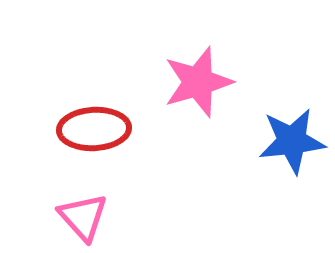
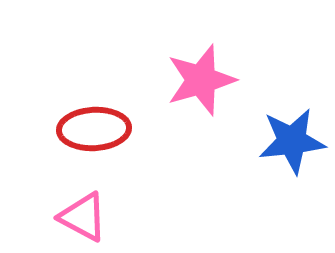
pink star: moved 3 px right, 2 px up
pink triangle: rotated 20 degrees counterclockwise
